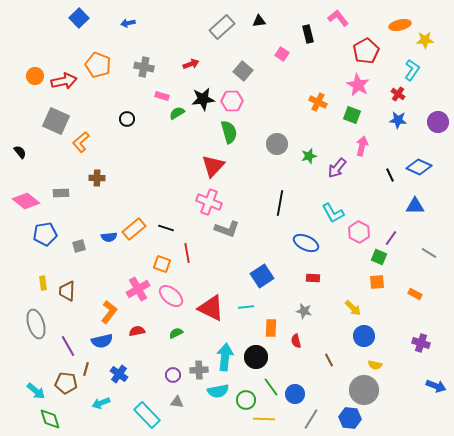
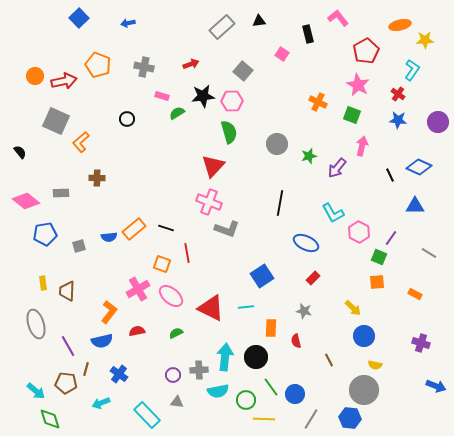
black star at (203, 99): moved 3 px up
red rectangle at (313, 278): rotated 48 degrees counterclockwise
